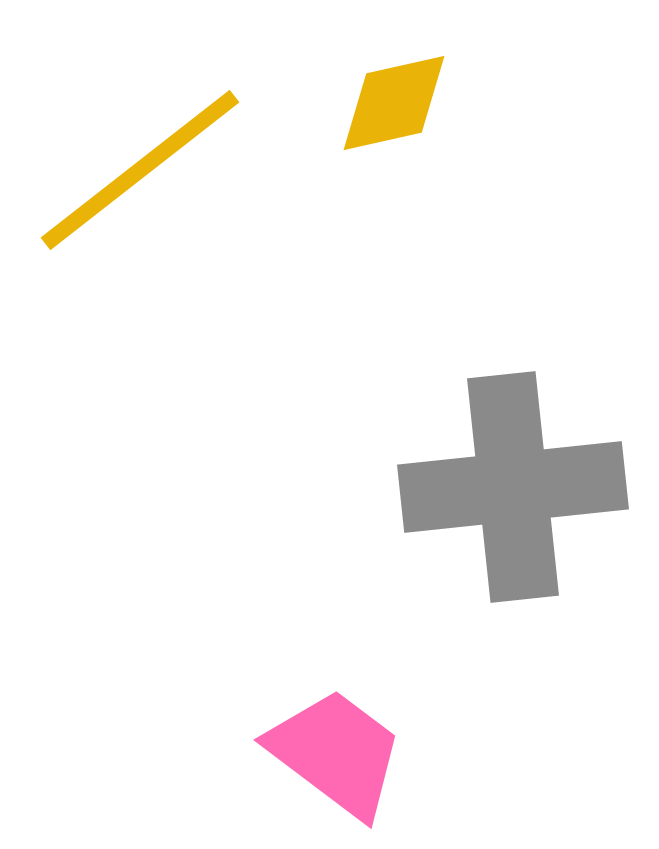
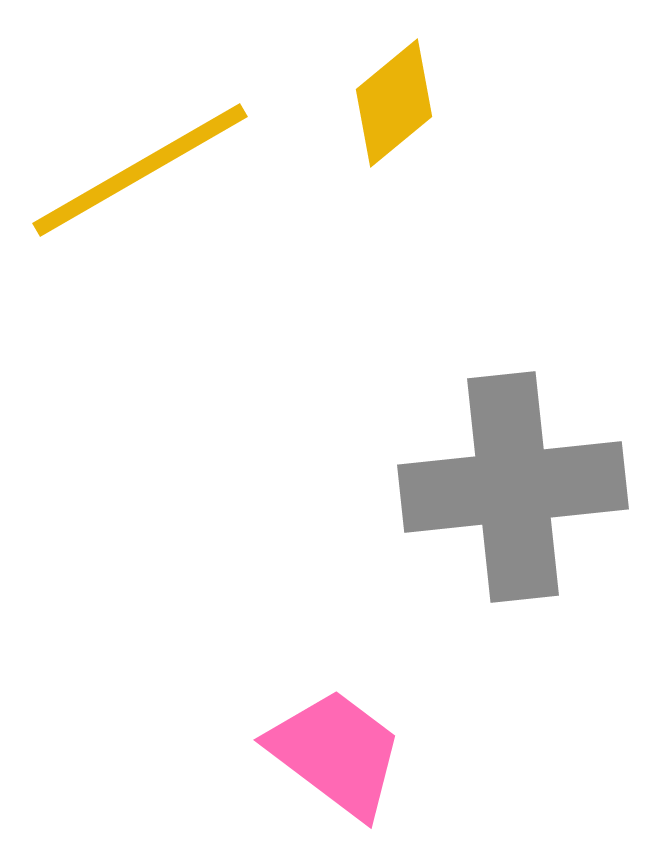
yellow diamond: rotated 27 degrees counterclockwise
yellow line: rotated 8 degrees clockwise
